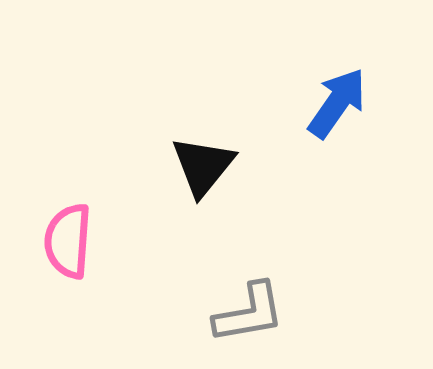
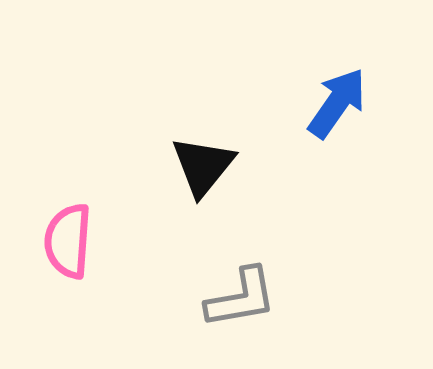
gray L-shape: moved 8 px left, 15 px up
